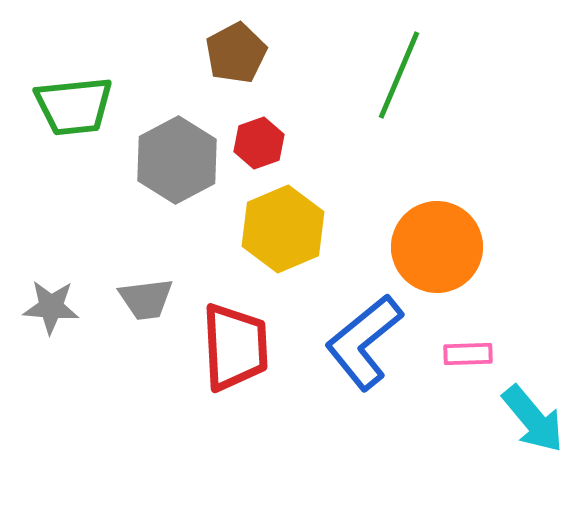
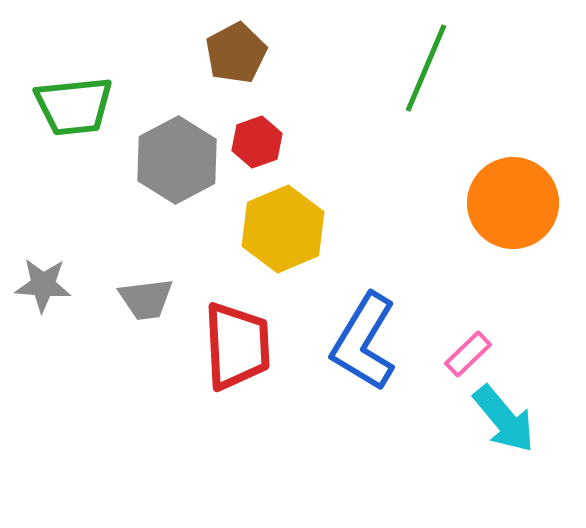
green line: moved 27 px right, 7 px up
red hexagon: moved 2 px left, 1 px up
orange circle: moved 76 px right, 44 px up
gray star: moved 8 px left, 22 px up
blue L-shape: rotated 20 degrees counterclockwise
red trapezoid: moved 2 px right, 1 px up
pink rectangle: rotated 42 degrees counterclockwise
cyan arrow: moved 29 px left
